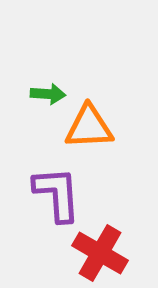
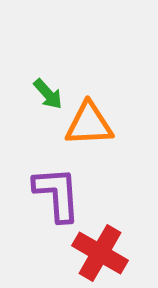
green arrow: rotated 44 degrees clockwise
orange triangle: moved 3 px up
